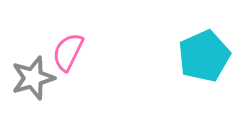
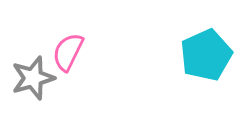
cyan pentagon: moved 2 px right, 1 px up
